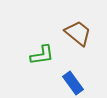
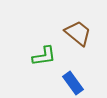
green L-shape: moved 2 px right, 1 px down
